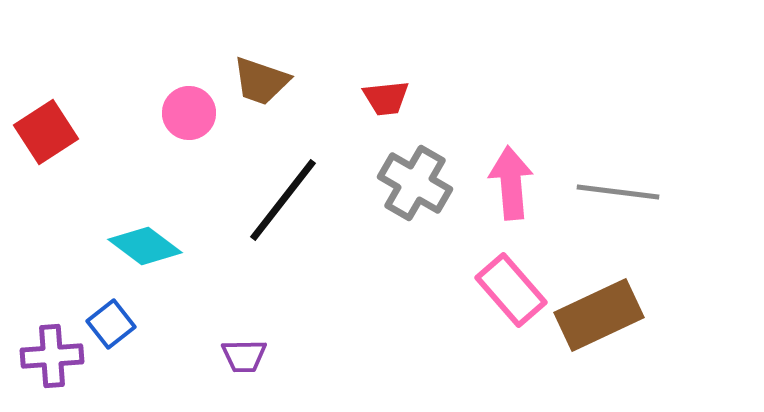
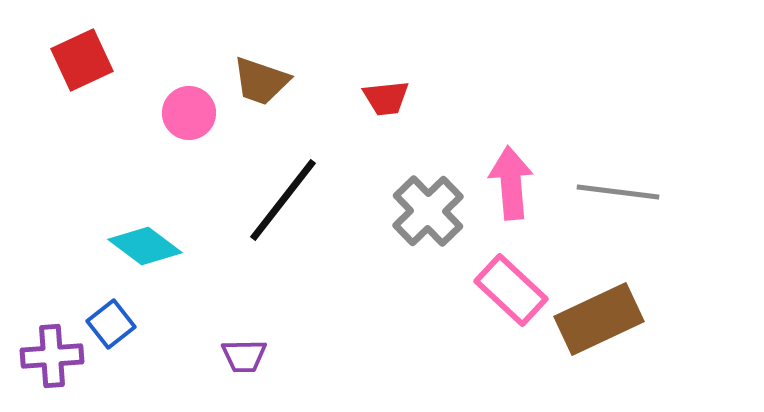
red square: moved 36 px right, 72 px up; rotated 8 degrees clockwise
gray cross: moved 13 px right, 28 px down; rotated 16 degrees clockwise
pink rectangle: rotated 6 degrees counterclockwise
brown rectangle: moved 4 px down
